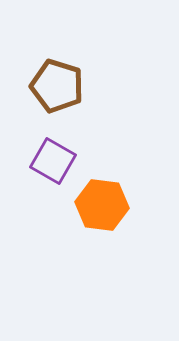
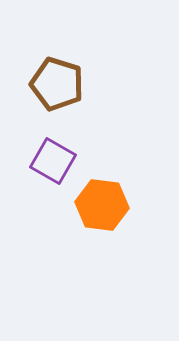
brown pentagon: moved 2 px up
